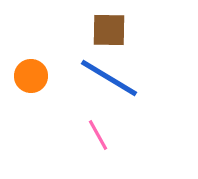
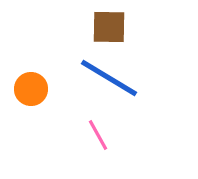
brown square: moved 3 px up
orange circle: moved 13 px down
